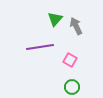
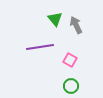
green triangle: rotated 21 degrees counterclockwise
gray arrow: moved 1 px up
green circle: moved 1 px left, 1 px up
